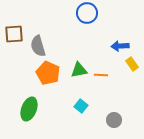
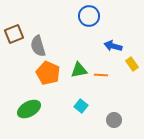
blue circle: moved 2 px right, 3 px down
brown square: rotated 18 degrees counterclockwise
blue arrow: moved 7 px left; rotated 18 degrees clockwise
green ellipse: rotated 40 degrees clockwise
